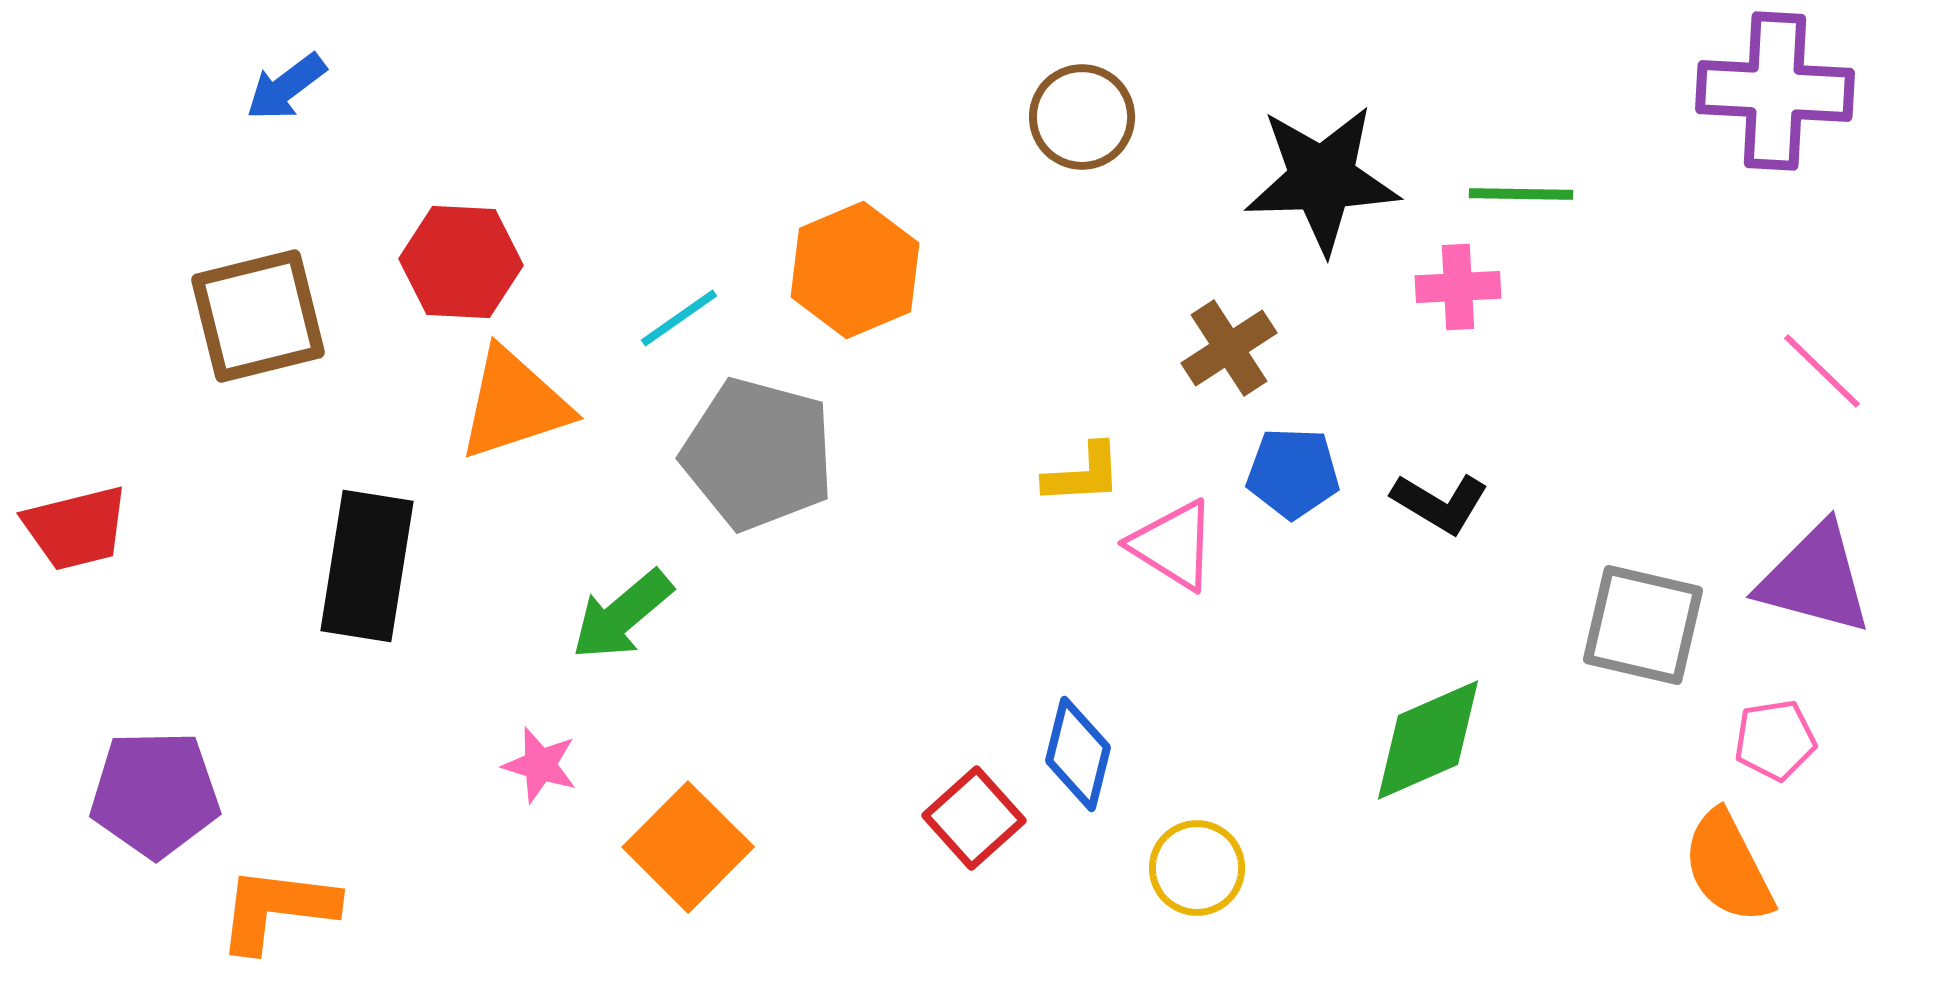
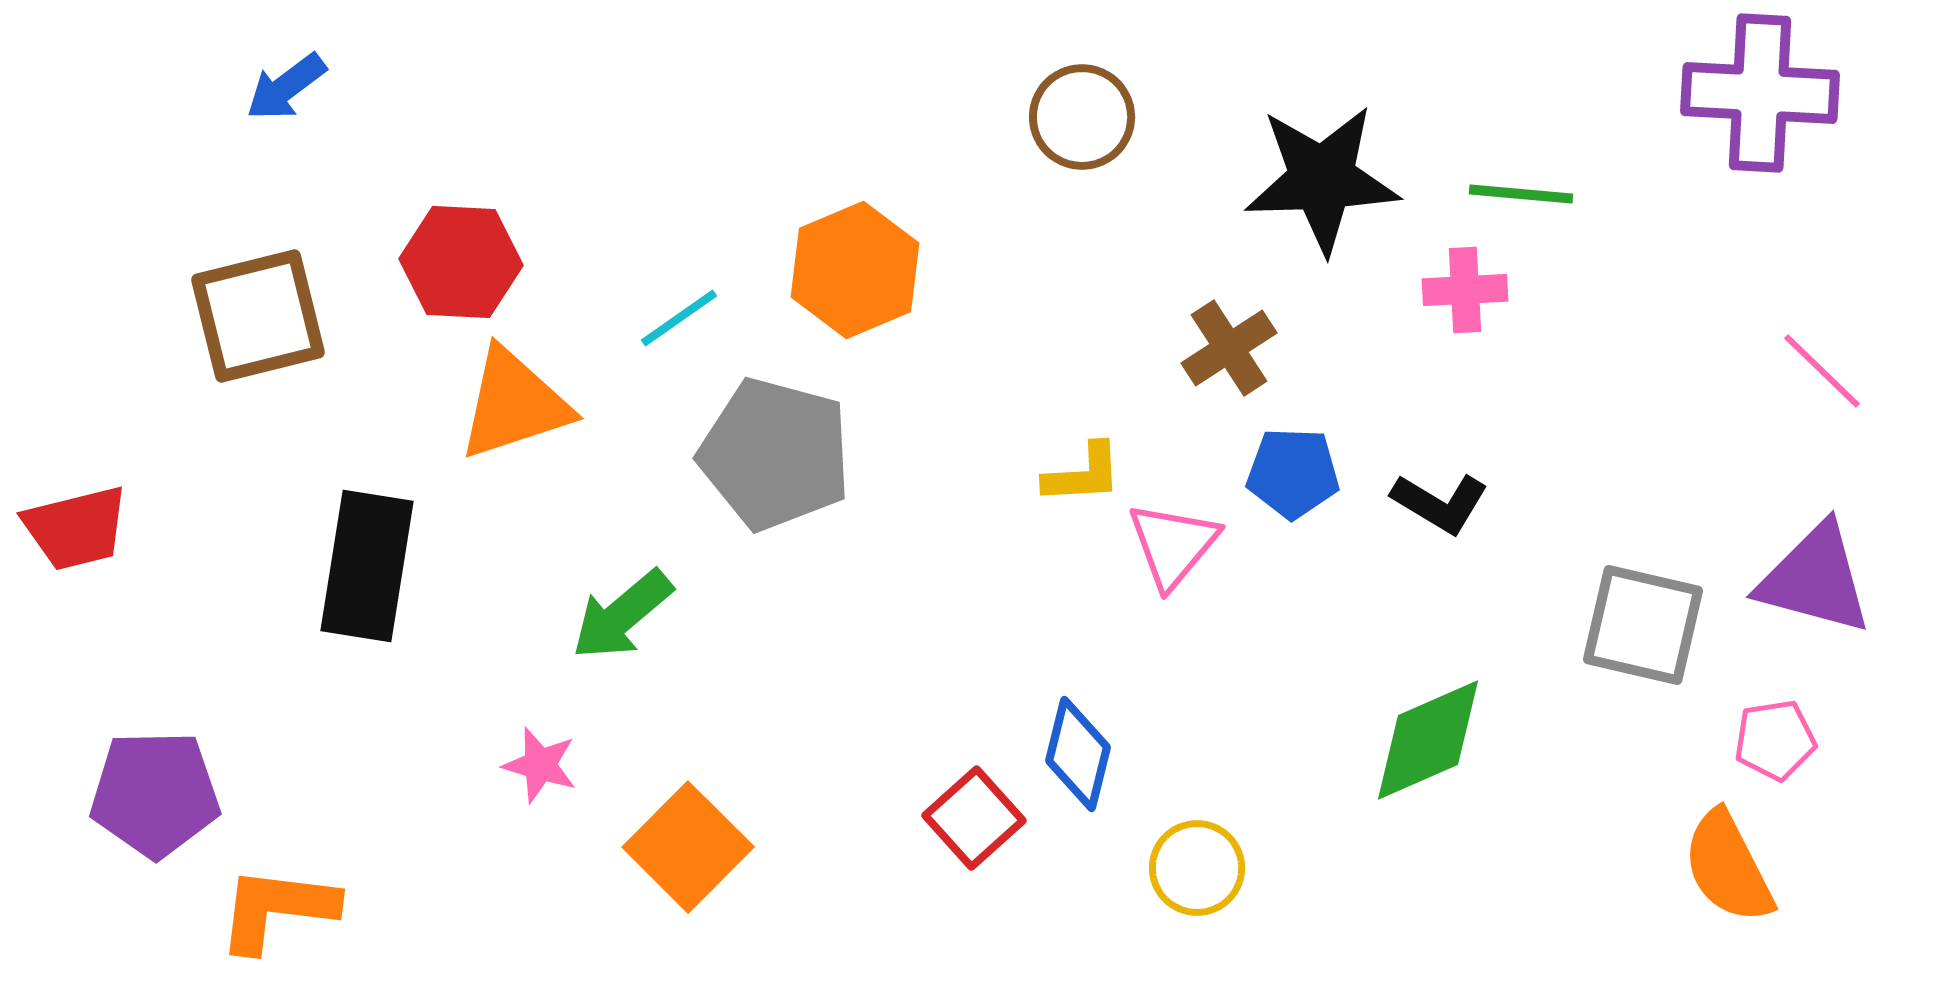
purple cross: moved 15 px left, 2 px down
green line: rotated 4 degrees clockwise
pink cross: moved 7 px right, 3 px down
gray pentagon: moved 17 px right
pink triangle: rotated 38 degrees clockwise
